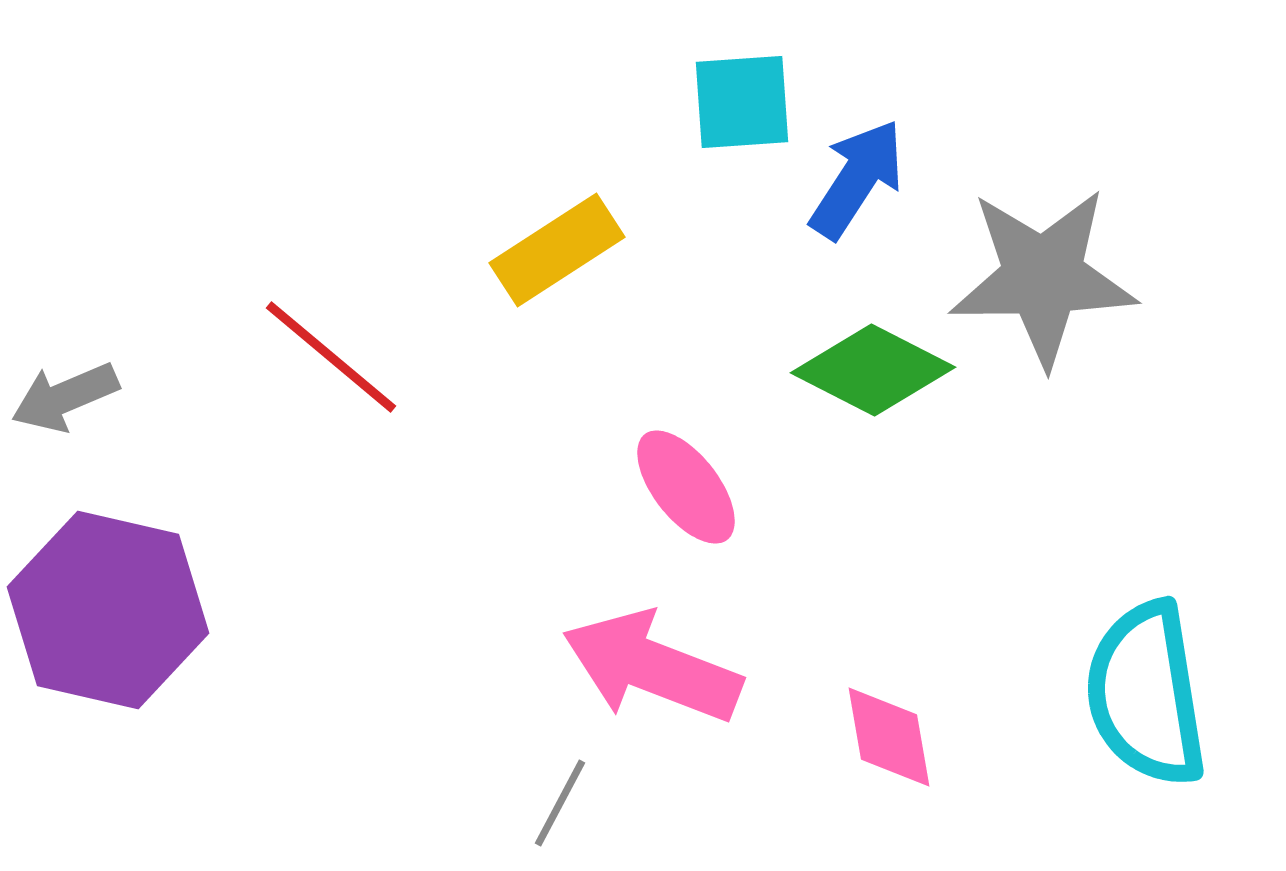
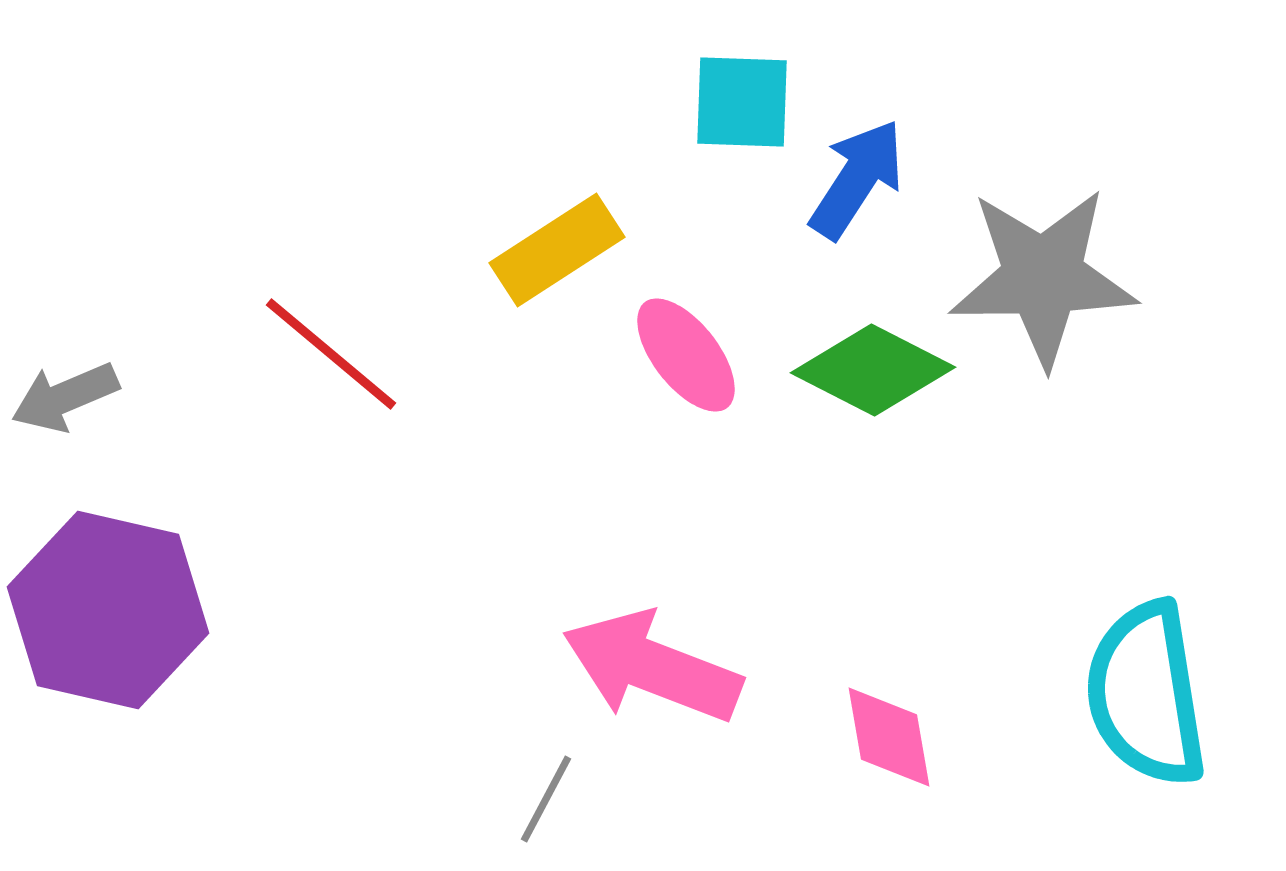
cyan square: rotated 6 degrees clockwise
red line: moved 3 px up
pink ellipse: moved 132 px up
gray line: moved 14 px left, 4 px up
